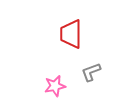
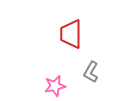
gray L-shape: rotated 40 degrees counterclockwise
